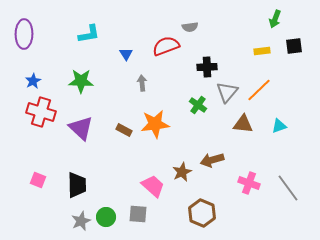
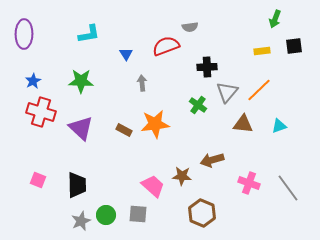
brown star: moved 4 px down; rotated 30 degrees clockwise
green circle: moved 2 px up
